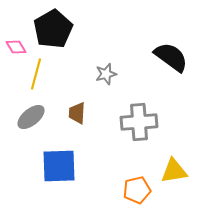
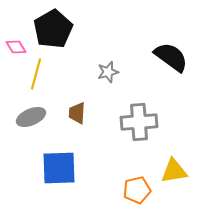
gray star: moved 2 px right, 2 px up
gray ellipse: rotated 16 degrees clockwise
blue square: moved 2 px down
